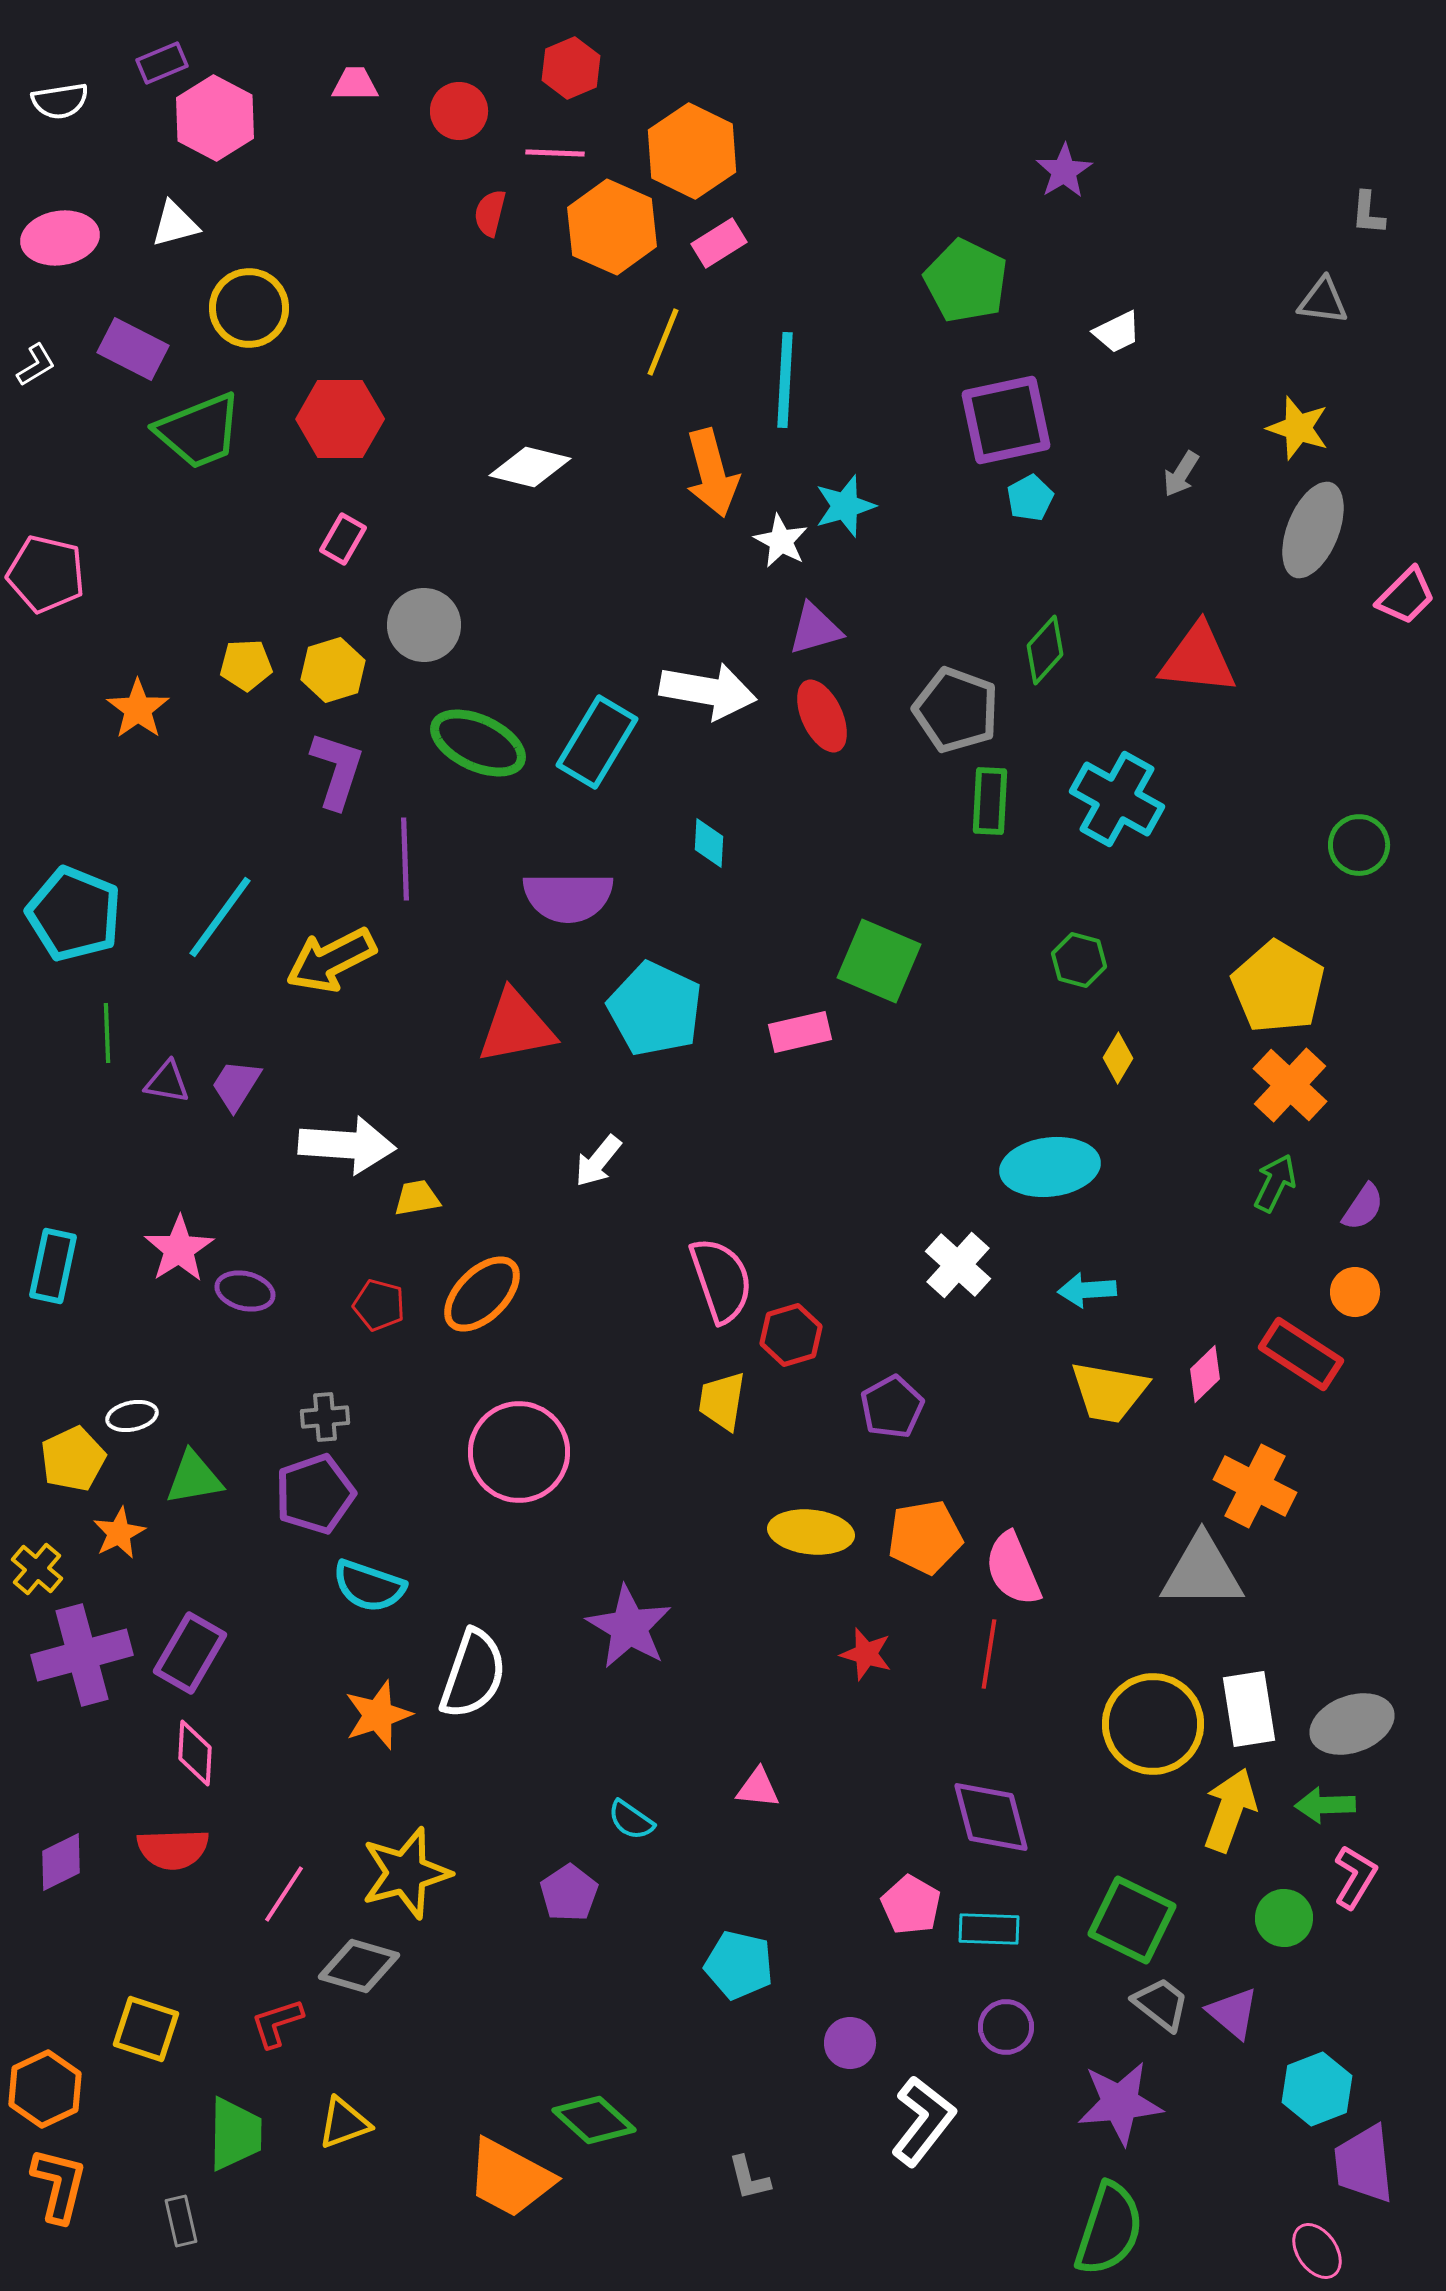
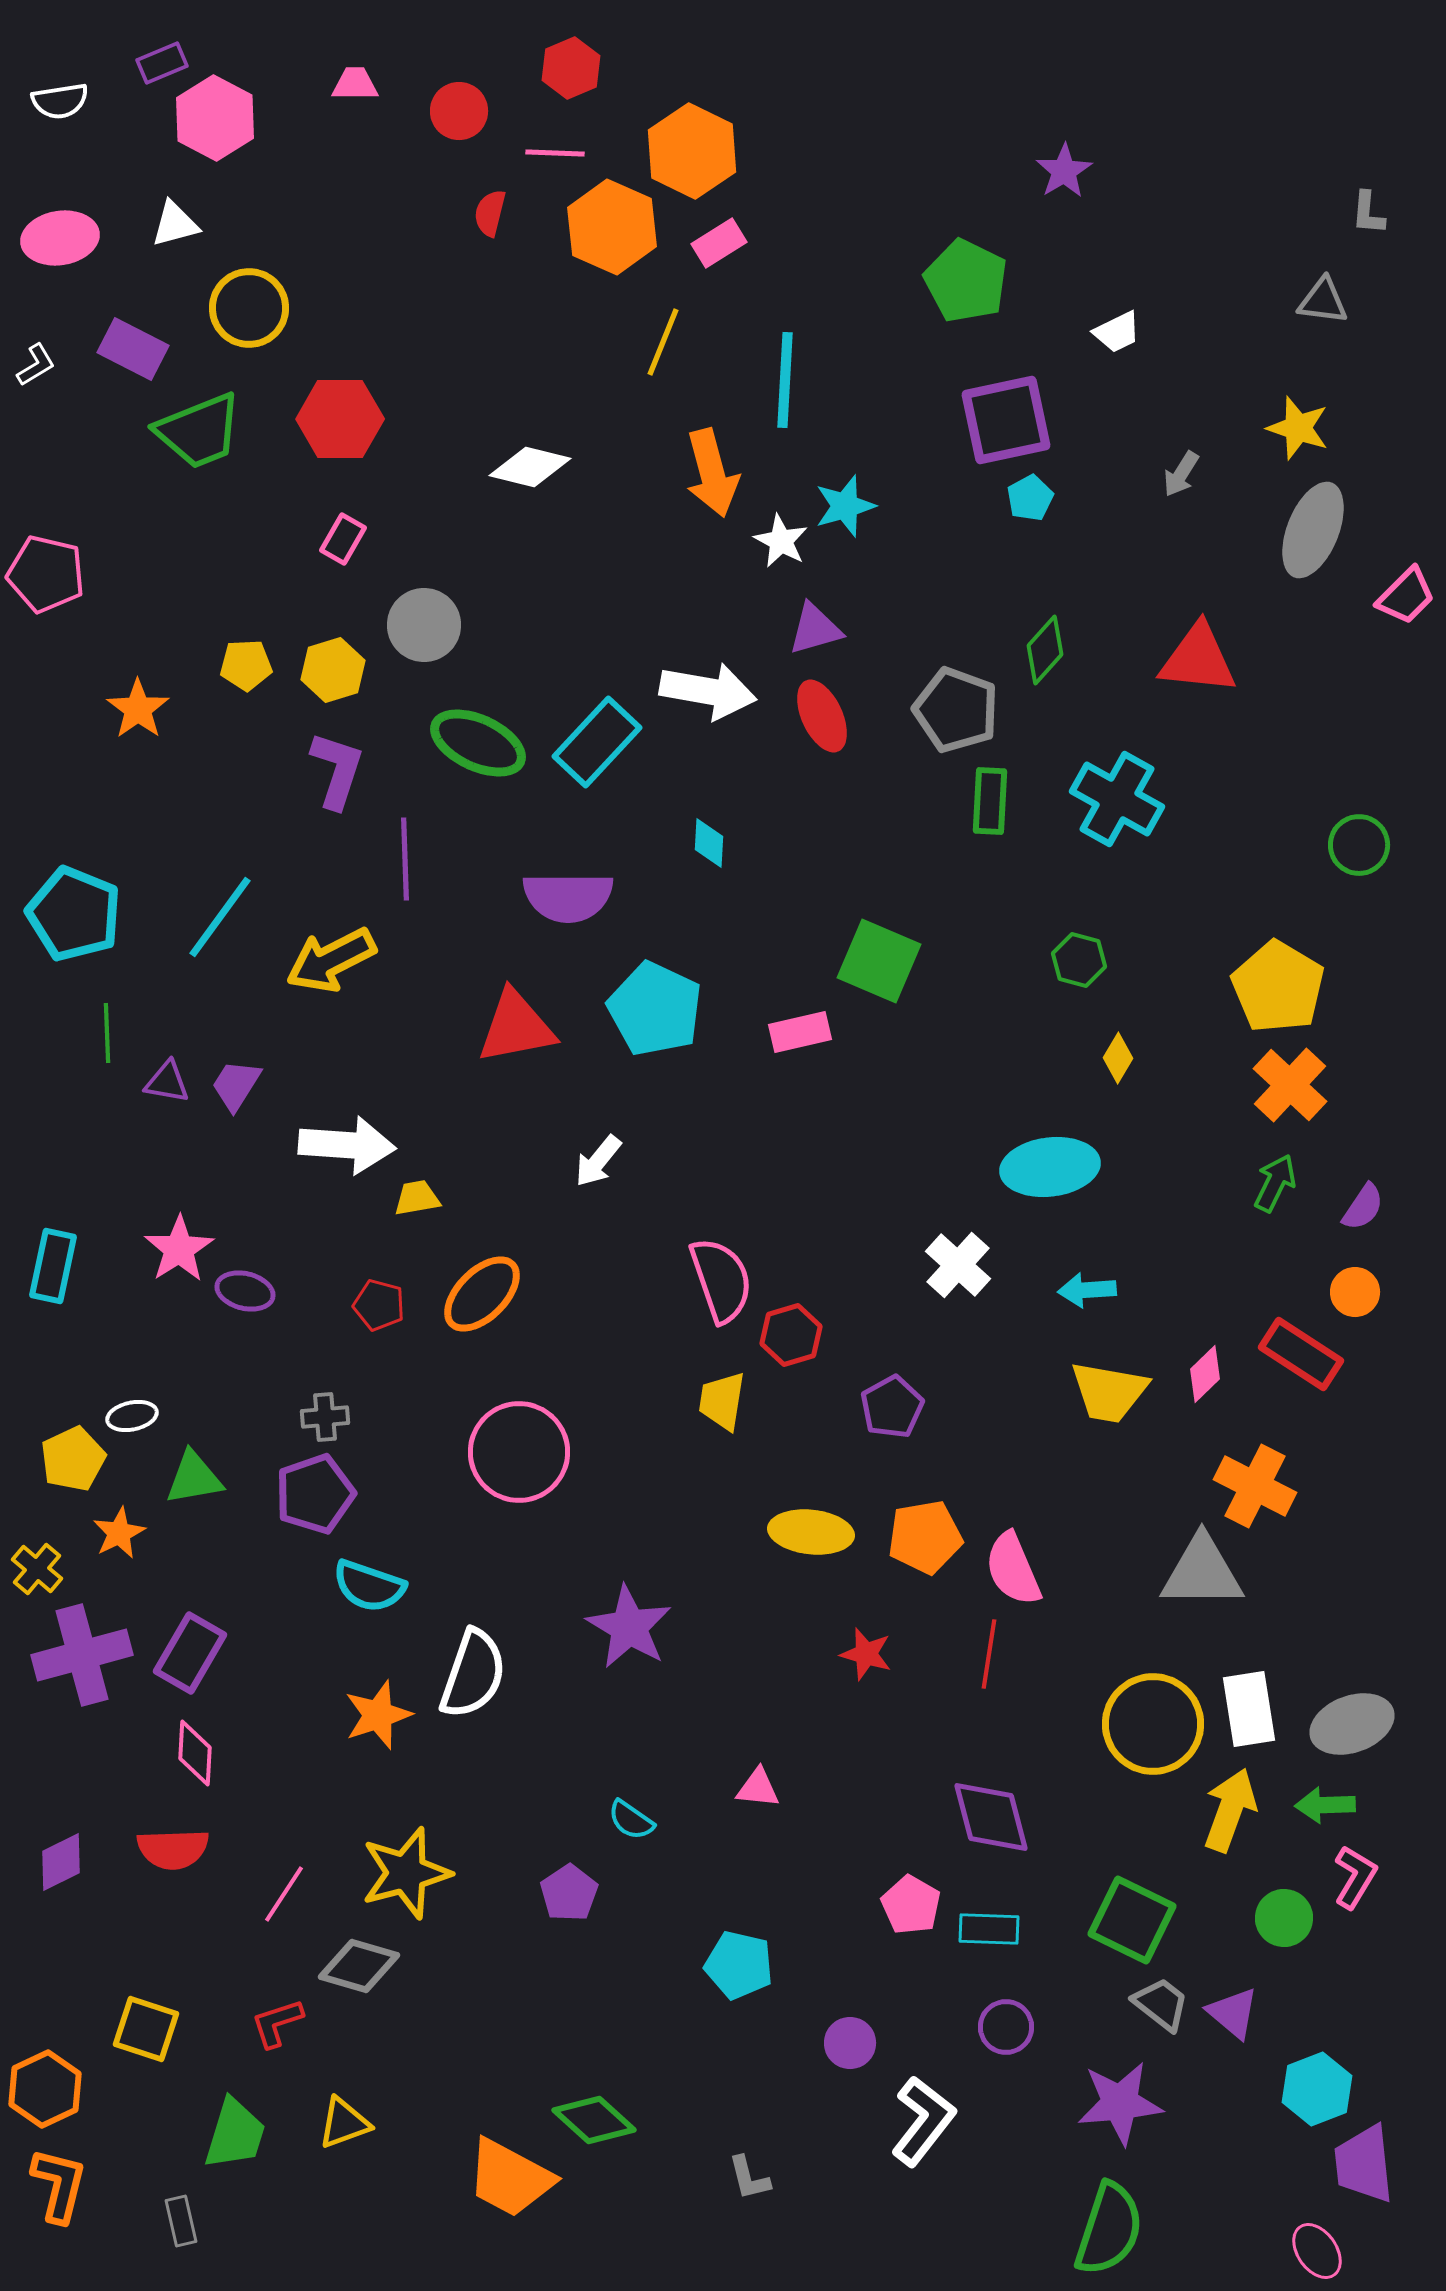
cyan rectangle at (597, 742): rotated 12 degrees clockwise
green trapezoid at (235, 2134): rotated 16 degrees clockwise
